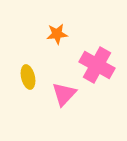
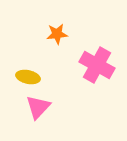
yellow ellipse: rotated 65 degrees counterclockwise
pink triangle: moved 26 px left, 13 px down
